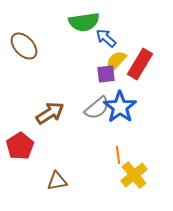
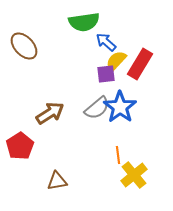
blue arrow: moved 4 px down
